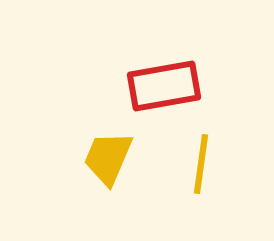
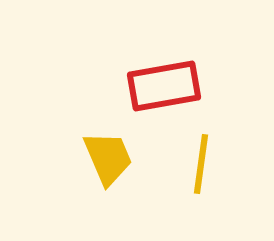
yellow trapezoid: rotated 134 degrees clockwise
